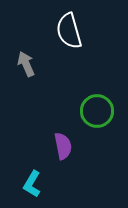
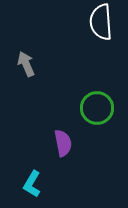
white semicircle: moved 32 px right, 9 px up; rotated 12 degrees clockwise
green circle: moved 3 px up
purple semicircle: moved 3 px up
